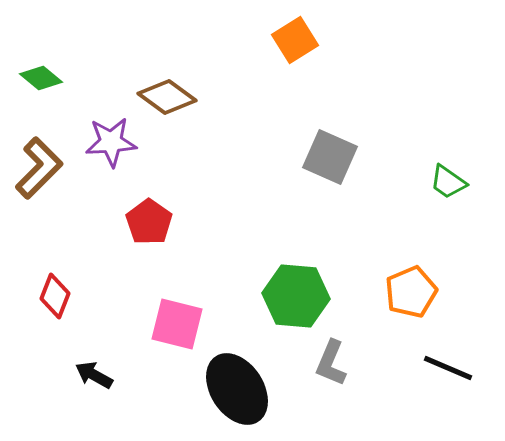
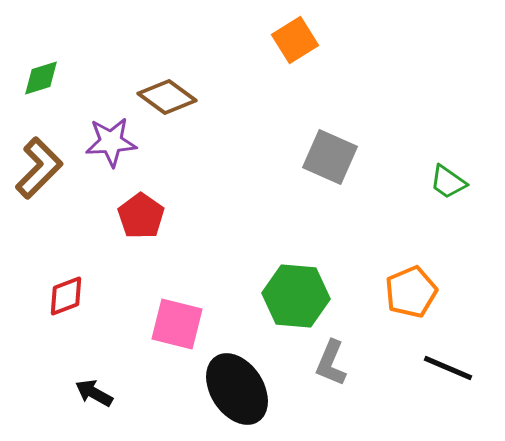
green diamond: rotated 57 degrees counterclockwise
red pentagon: moved 8 px left, 6 px up
red diamond: moved 11 px right; rotated 48 degrees clockwise
black arrow: moved 18 px down
